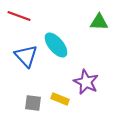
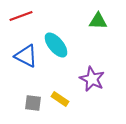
red line: moved 2 px right; rotated 40 degrees counterclockwise
green triangle: moved 1 px left, 1 px up
blue triangle: rotated 20 degrees counterclockwise
purple star: moved 6 px right, 3 px up
yellow rectangle: rotated 12 degrees clockwise
